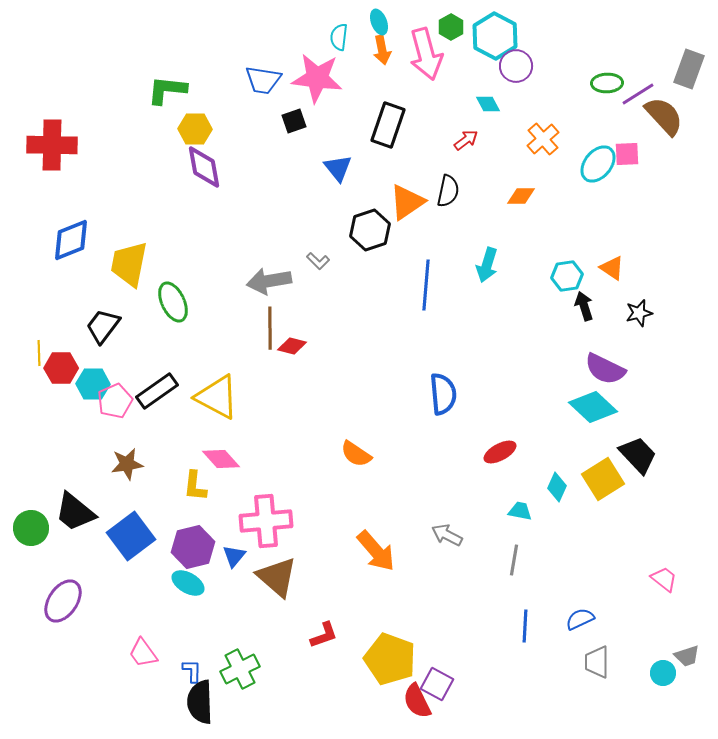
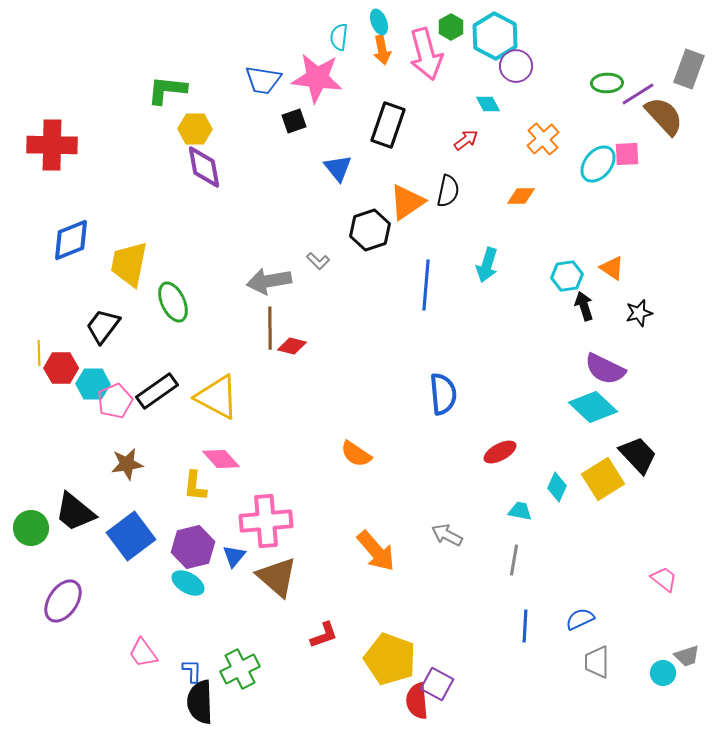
red semicircle at (417, 701): rotated 21 degrees clockwise
